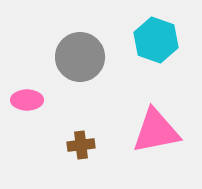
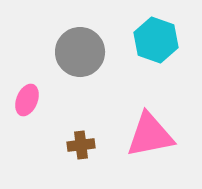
gray circle: moved 5 px up
pink ellipse: rotated 68 degrees counterclockwise
pink triangle: moved 6 px left, 4 px down
